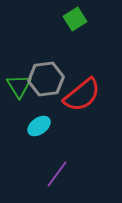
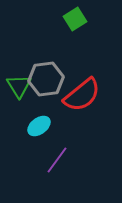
purple line: moved 14 px up
